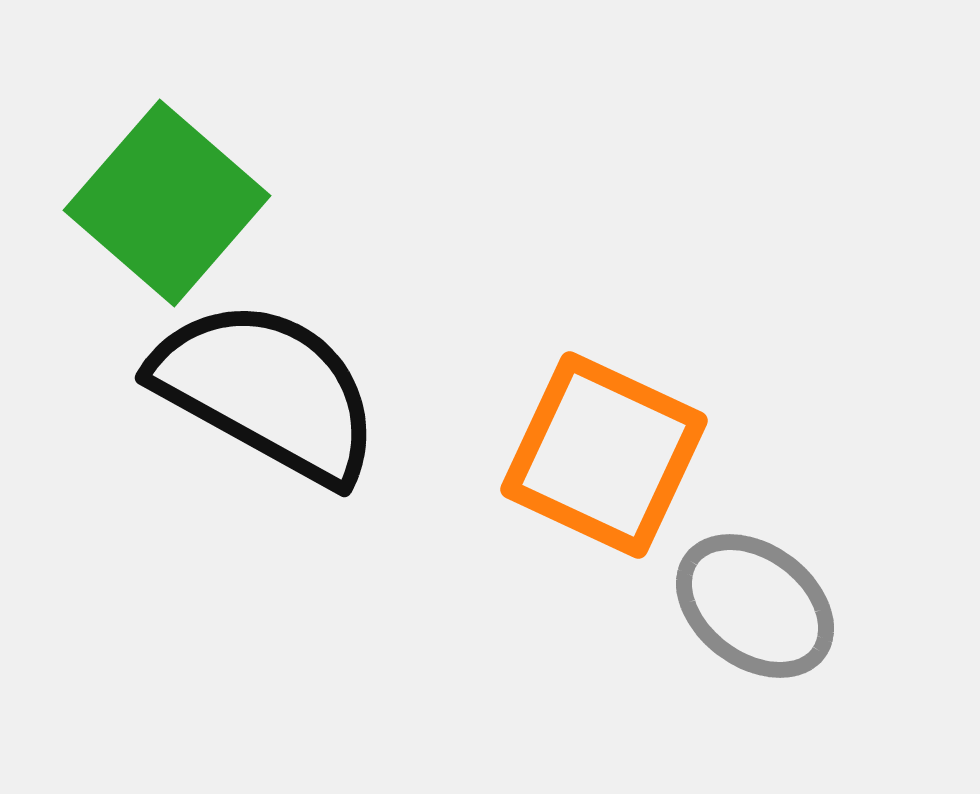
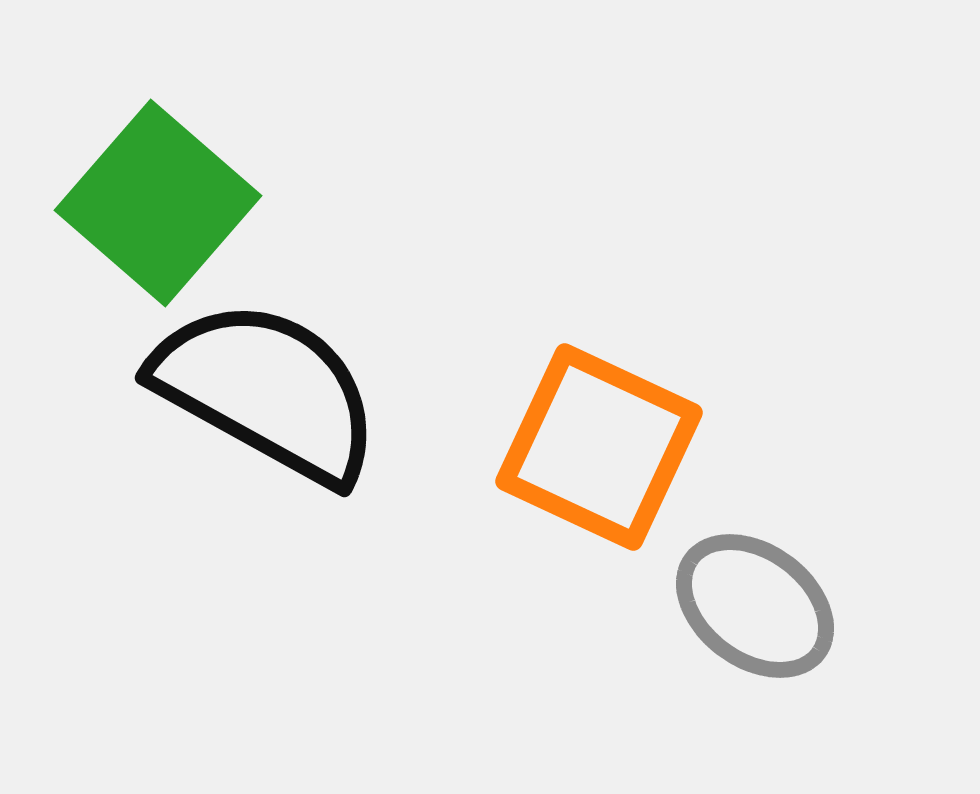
green square: moved 9 px left
orange square: moved 5 px left, 8 px up
